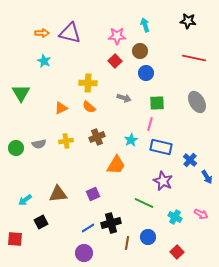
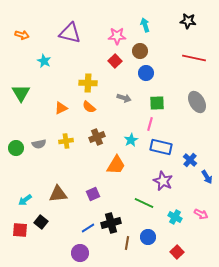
orange arrow at (42, 33): moved 20 px left, 2 px down; rotated 16 degrees clockwise
black square at (41, 222): rotated 24 degrees counterclockwise
red square at (15, 239): moved 5 px right, 9 px up
purple circle at (84, 253): moved 4 px left
